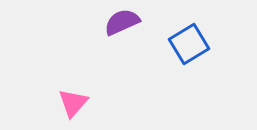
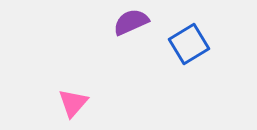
purple semicircle: moved 9 px right
